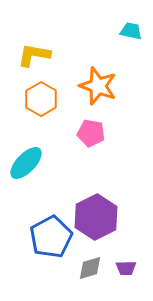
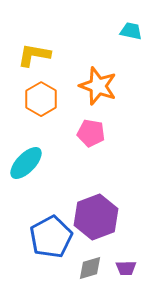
purple hexagon: rotated 6 degrees clockwise
